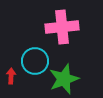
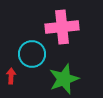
cyan circle: moved 3 px left, 7 px up
